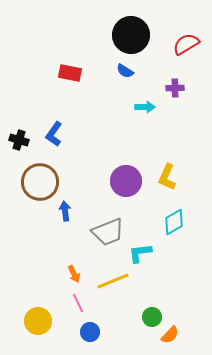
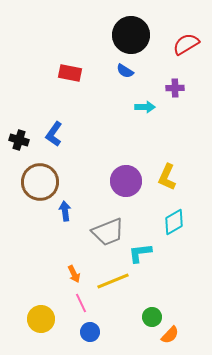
pink line: moved 3 px right
yellow circle: moved 3 px right, 2 px up
